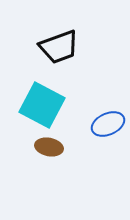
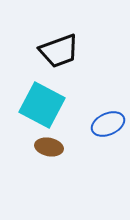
black trapezoid: moved 4 px down
